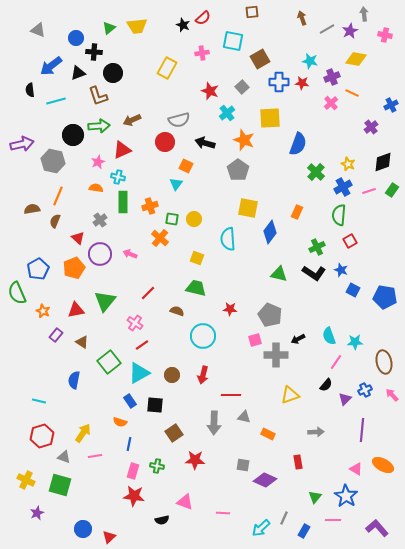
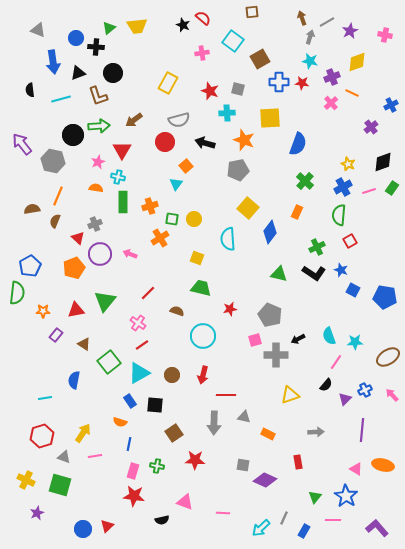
gray arrow at (364, 14): moved 54 px left, 23 px down; rotated 24 degrees clockwise
red semicircle at (203, 18): rotated 98 degrees counterclockwise
gray line at (327, 29): moved 7 px up
cyan square at (233, 41): rotated 25 degrees clockwise
black cross at (94, 52): moved 2 px right, 5 px up
yellow diamond at (356, 59): moved 1 px right, 3 px down; rotated 30 degrees counterclockwise
blue arrow at (51, 66): moved 2 px right, 4 px up; rotated 60 degrees counterclockwise
yellow rectangle at (167, 68): moved 1 px right, 15 px down
gray square at (242, 87): moved 4 px left, 2 px down; rotated 32 degrees counterclockwise
cyan line at (56, 101): moved 5 px right, 2 px up
cyan cross at (227, 113): rotated 35 degrees clockwise
brown arrow at (132, 120): moved 2 px right; rotated 12 degrees counterclockwise
purple arrow at (22, 144): rotated 115 degrees counterclockwise
red triangle at (122, 150): rotated 36 degrees counterclockwise
orange square at (186, 166): rotated 24 degrees clockwise
gray pentagon at (238, 170): rotated 25 degrees clockwise
green cross at (316, 172): moved 11 px left, 9 px down
green rectangle at (392, 190): moved 2 px up
yellow square at (248, 208): rotated 30 degrees clockwise
gray cross at (100, 220): moved 5 px left, 4 px down; rotated 16 degrees clockwise
orange cross at (160, 238): rotated 18 degrees clockwise
blue pentagon at (38, 269): moved 8 px left, 3 px up
green trapezoid at (196, 288): moved 5 px right
green semicircle at (17, 293): rotated 150 degrees counterclockwise
red star at (230, 309): rotated 16 degrees counterclockwise
orange star at (43, 311): rotated 24 degrees counterclockwise
pink cross at (135, 323): moved 3 px right
brown triangle at (82, 342): moved 2 px right, 2 px down
brown ellipse at (384, 362): moved 4 px right, 5 px up; rotated 70 degrees clockwise
red line at (231, 395): moved 5 px left
cyan line at (39, 401): moved 6 px right, 3 px up; rotated 24 degrees counterclockwise
orange ellipse at (383, 465): rotated 15 degrees counterclockwise
red triangle at (109, 537): moved 2 px left, 11 px up
